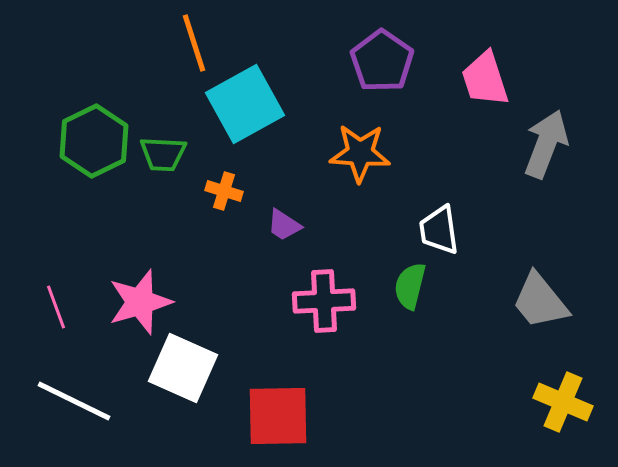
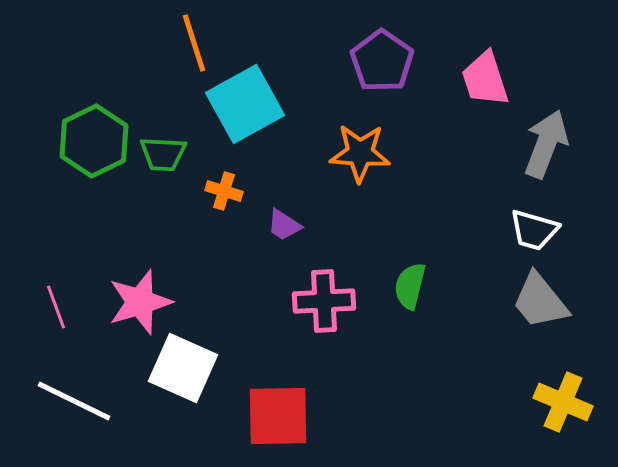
white trapezoid: moved 95 px right; rotated 66 degrees counterclockwise
